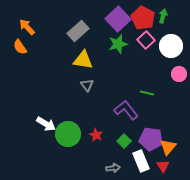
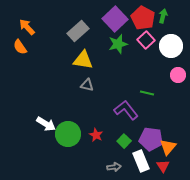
purple square: moved 3 px left
pink circle: moved 1 px left, 1 px down
gray triangle: rotated 40 degrees counterclockwise
gray arrow: moved 1 px right, 1 px up
